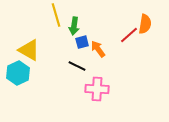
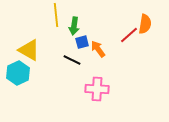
yellow line: rotated 10 degrees clockwise
black line: moved 5 px left, 6 px up
